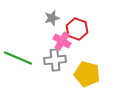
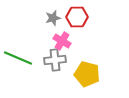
gray star: moved 1 px right
red hexagon: moved 12 px up; rotated 20 degrees counterclockwise
